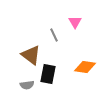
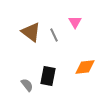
brown triangle: moved 23 px up
orange diamond: rotated 15 degrees counterclockwise
black rectangle: moved 2 px down
gray semicircle: rotated 120 degrees counterclockwise
